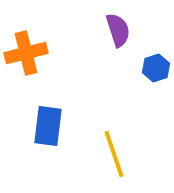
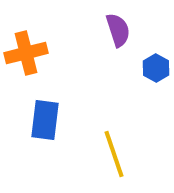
blue hexagon: rotated 12 degrees counterclockwise
blue rectangle: moved 3 px left, 6 px up
